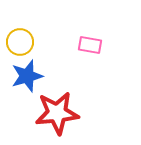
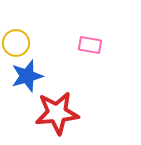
yellow circle: moved 4 px left, 1 px down
